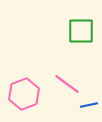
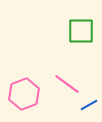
blue line: rotated 18 degrees counterclockwise
